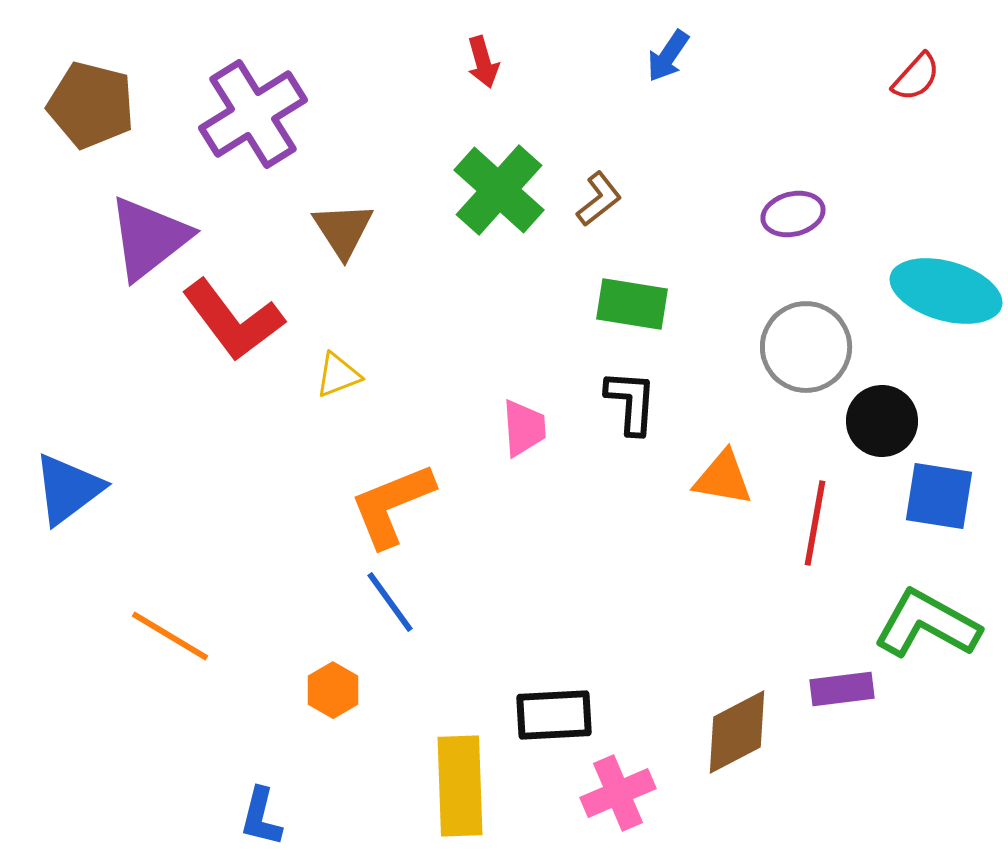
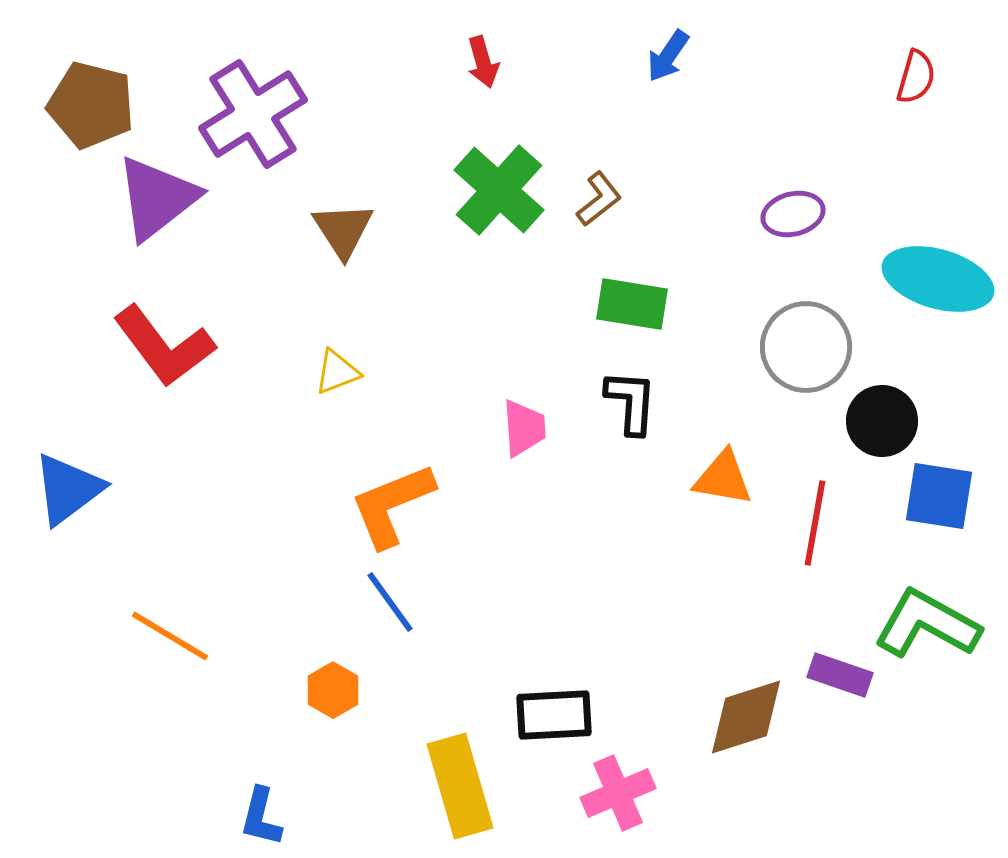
red semicircle: rotated 26 degrees counterclockwise
purple triangle: moved 8 px right, 40 px up
cyan ellipse: moved 8 px left, 12 px up
red L-shape: moved 69 px left, 26 px down
yellow triangle: moved 1 px left, 3 px up
purple rectangle: moved 2 px left, 14 px up; rotated 26 degrees clockwise
brown diamond: moved 9 px right, 15 px up; rotated 10 degrees clockwise
yellow rectangle: rotated 14 degrees counterclockwise
